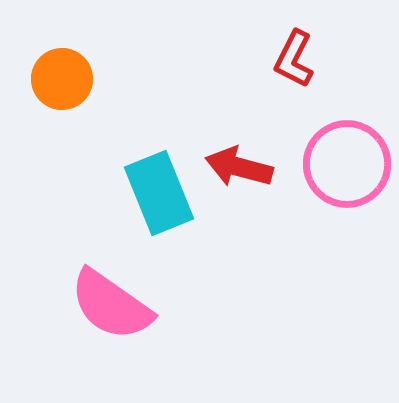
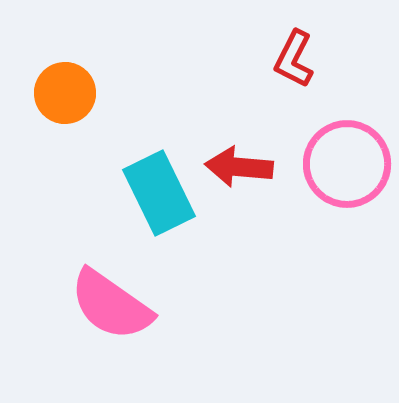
orange circle: moved 3 px right, 14 px down
red arrow: rotated 10 degrees counterclockwise
cyan rectangle: rotated 4 degrees counterclockwise
